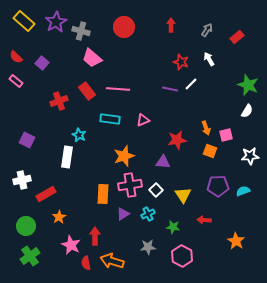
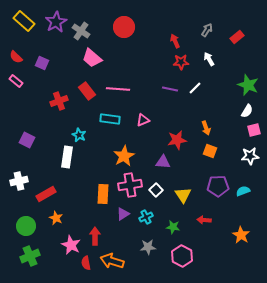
red arrow at (171, 25): moved 4 px right, 16 px down; rotated 24 degrees counterclockwise
gray cross at (81, 31): rotated 18 degrees clockwise
red star at (181, 62): rotated 21 degrees counterclockwise
purple square at (42, 63): rotated 16 degrees counterclockwise
white line at (191, 84): moved 4 px right, 4 px down
pink square at (226, 135): moved 28 px right, 5 px up
orange star at (124, 156): rotated 10 degrees counterclockwise
white cross at (22, 180): moved 3 px left, 1 px down
cyan cross at (148, 214): moved 2 px left, 3 px down
orange star at (59, 217): moved 3 px left, 1 px down; rotated 16 degrees counterclockwise
orange star at (236, 241): moved 5 px right, 6 px up
green cross at (30, 256): rotated 12 degrees clockwise
